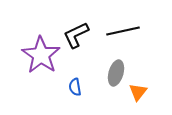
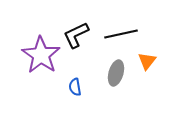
black line: moved 2 px left, 3 px down
orange triangle: moved 9 px right, 31 px up
